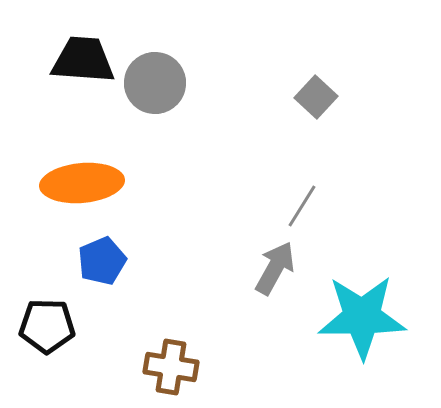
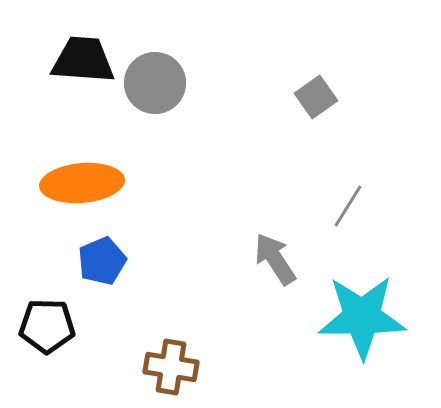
gray square: rotated 12 degrees clockwise
gray line: moved 46 px right
gray arrow: moved 9 px up; rotated 62 degrees counterclockwise
